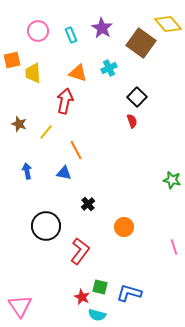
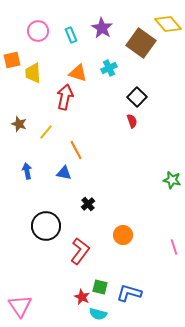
red arrow: moved 4 px up
orange circle: moved 1 px left, 8 px down
cyan semicircle: moved 1 px right, 1 px up
